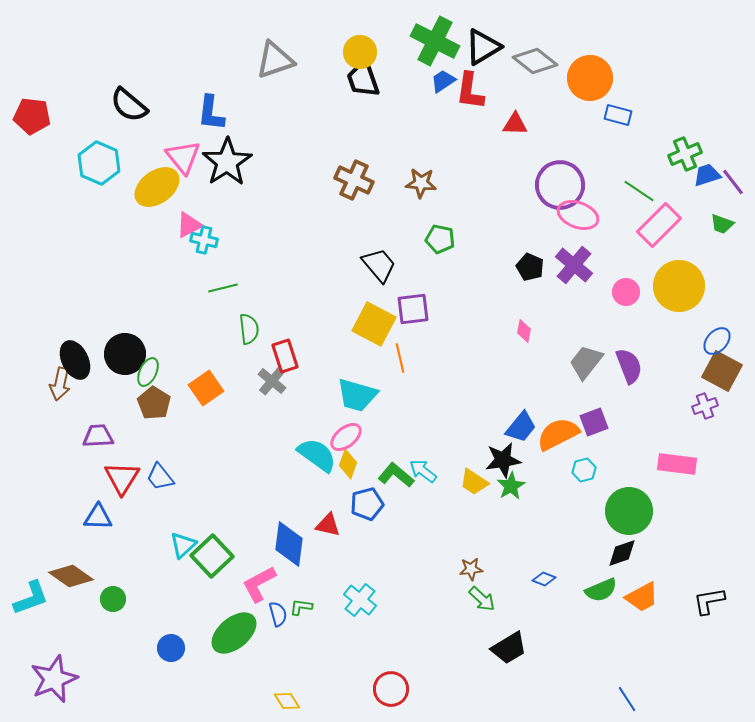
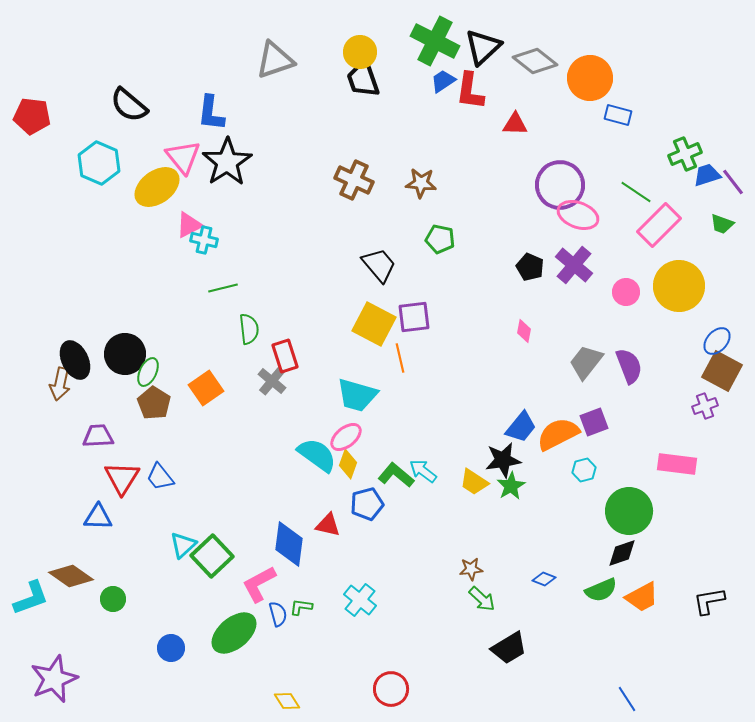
black triangle at (483, 47): rotated 12 degrees counterclockwise
green line at (639, 191): moved 3 px left, 1 px down
purple square at (413, 309): moved 1 px right, 8 px down
